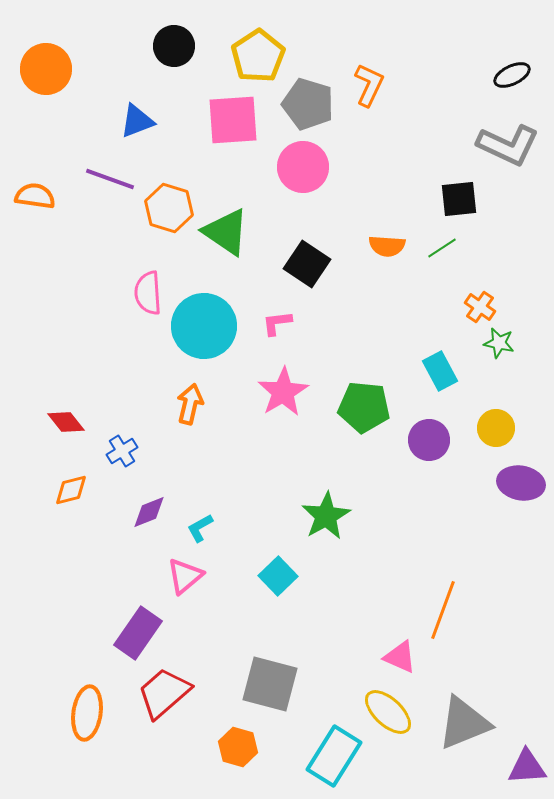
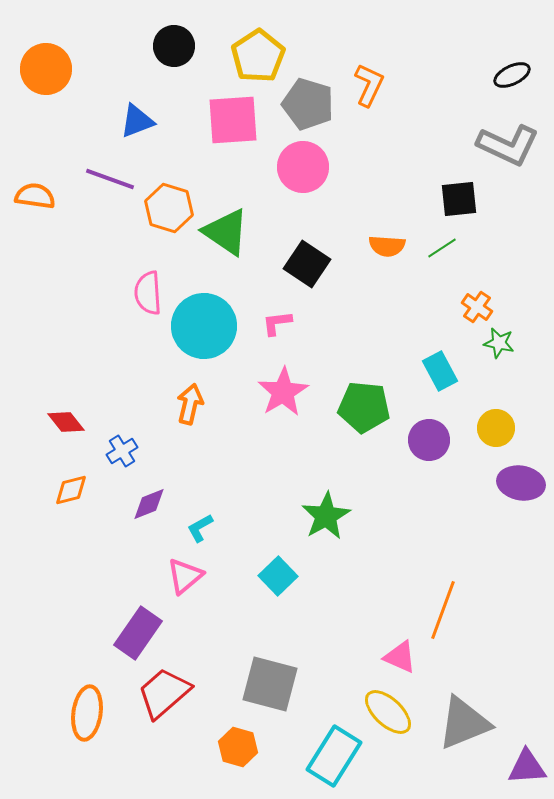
orange cross at (480, 307): moved 3 px left
purple diamond at (149, 512): moved 8 px up
